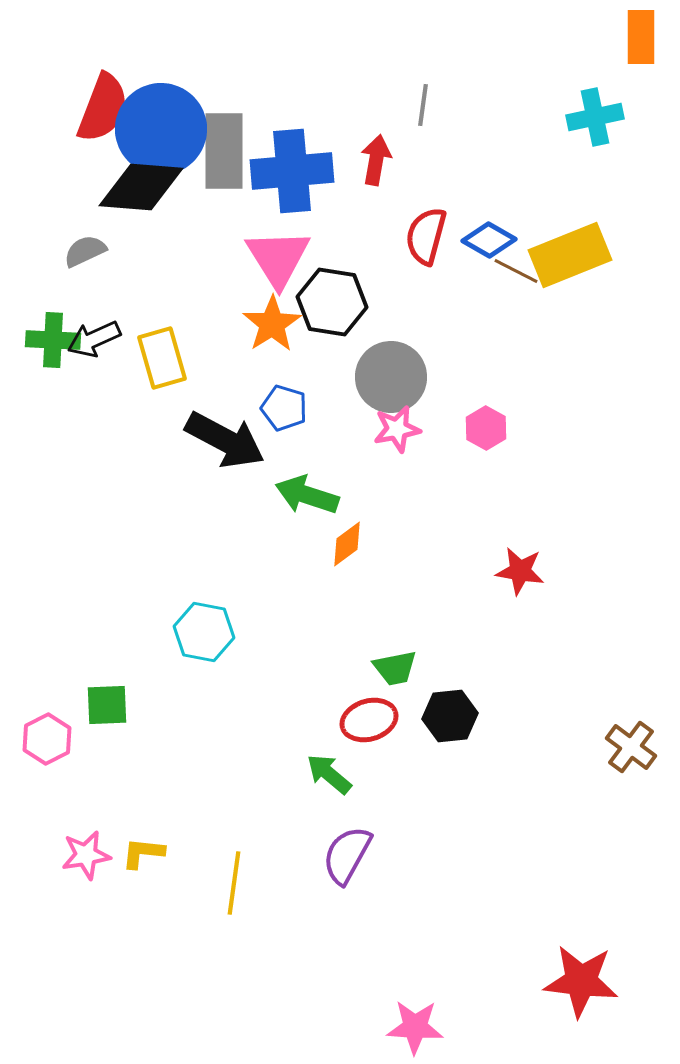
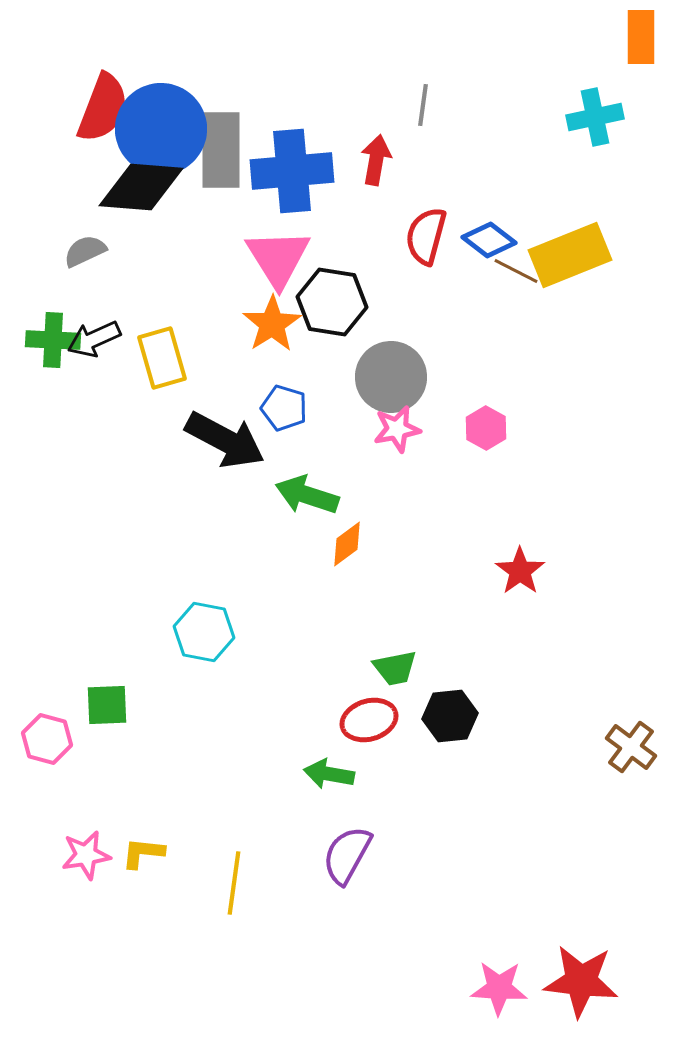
gray rectangle at (224, 151): moved 3 px left, 1 px up
blue diamond at (489, 240): rotated 8 degrees clockwise
red star at (520, 571): rotated 27 degrees clockwise
pink hexagon at (47, 739): rotated 18 degrees counterclockwise
green arrow at (329, 774): rotated 30 degrees counterclockwise
pink star at (415, 1027): moved 84 px right, 39 px up
